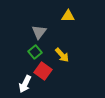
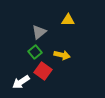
yellow triangle: moved 4 px down
gray triangle: rotated 14 degrees clockwise
yellow arrow: rotated 35 degrees counterclockwise
white arrow: moved 4 px left, 2 px up; rotated 30 degrees clockwise
